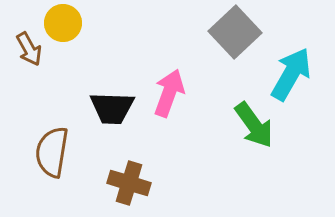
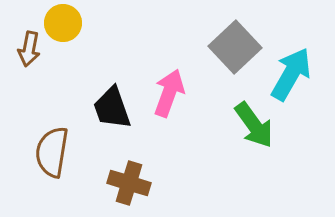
gray square: moved 15 px down
brown arrow: rotated 40 degrees clockwise
black trapezoid: rotated 69 degrees clockwise
